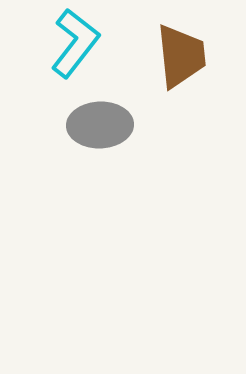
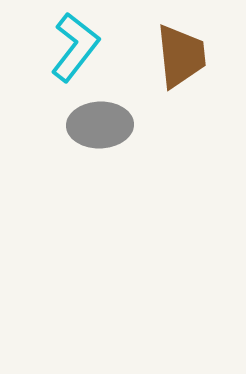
cyan L-shape: moved 4 px down
